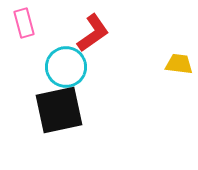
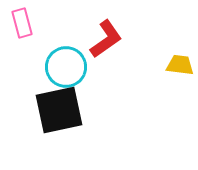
pink rectangle: moved 2 px left
red L-shape: moved 13 px right, 6 px down
yellow trapezoid: moved 1 px right, 1 px down
